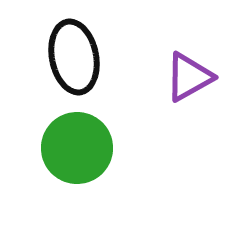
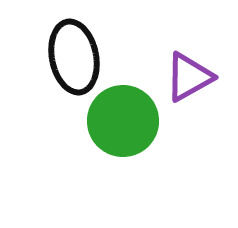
green circle: moved 46 px right, 27 px up
